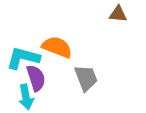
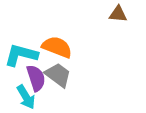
cyan L-shape: moved 2 px left, 3 px up
gray trapezoid: moved 28 px left, 3 px up; rotated 32 degrees counterclockwise
cyan arrow: rotated 20 degrees counterclockwise
